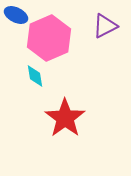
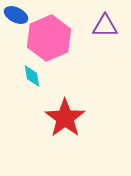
purple triangle: rotated 28 degrees clockwise
cyan diamond: moved 3 px left
